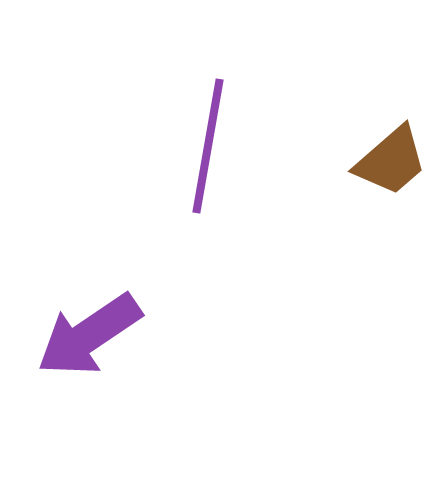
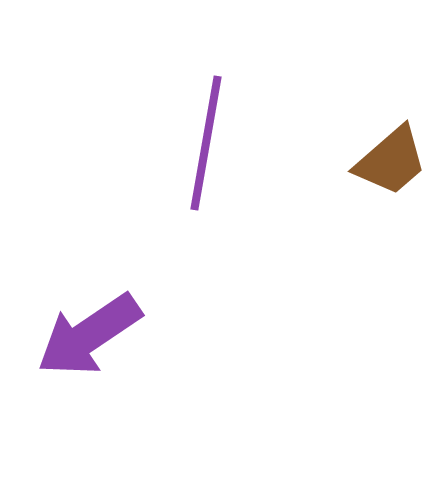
purple line: moved 2 px left, 3 px up
